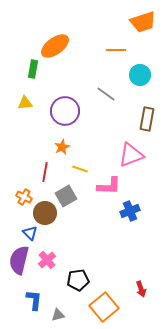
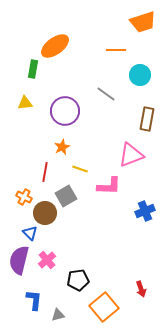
blue cross: moved 15 px right
